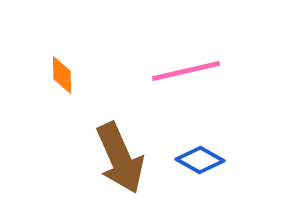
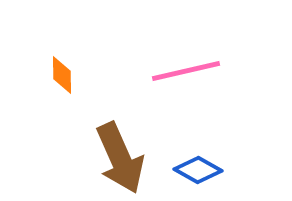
blue diamond: moved 2 px left, 10 px down
